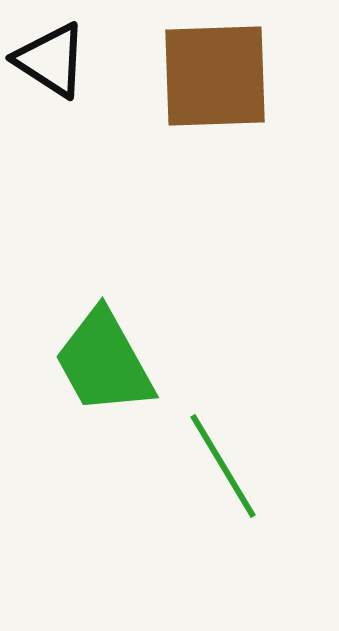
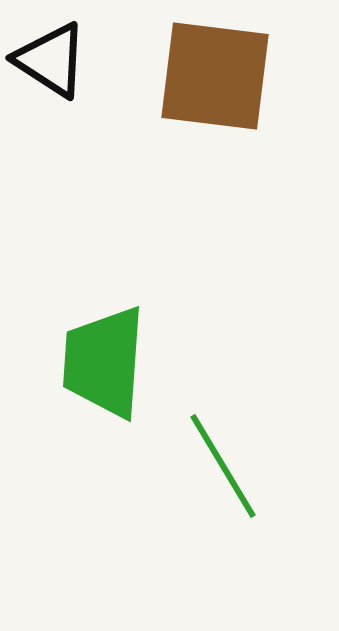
brown square: rotated 9 degrees clockwise
green trapezoid: rotated 33 degrees clockwise
